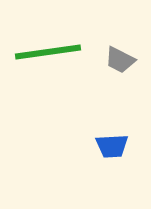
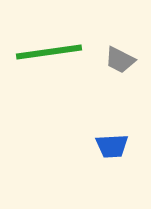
green line: moved 1 px right
